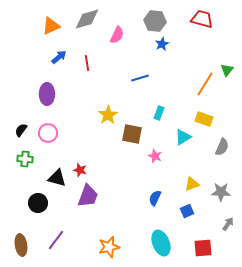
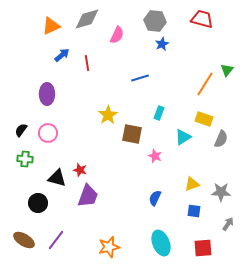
blue arrow: moved 3 px right, 2 px up
gray semicircle: moved 1 px left, 8 px up
blue square: moved 7 px right; rotated 32 degrees clockwise
brown ellipse: moved 3 px right, 5 px up; rotated 50 degrees counterclockwise
